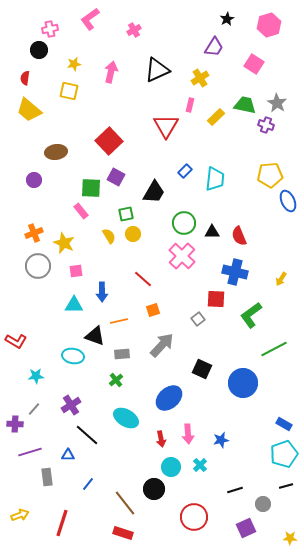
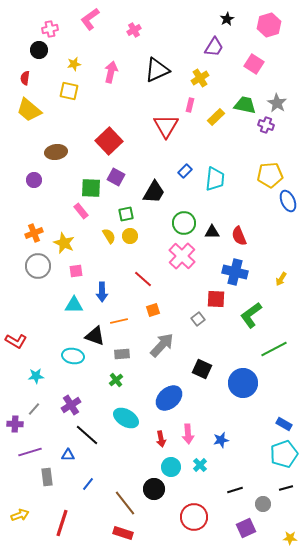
yellow circle at (133, 234): moved 3 px left, 2 px down
black line at (286, 486): moved 2 px down
